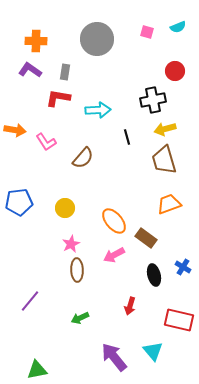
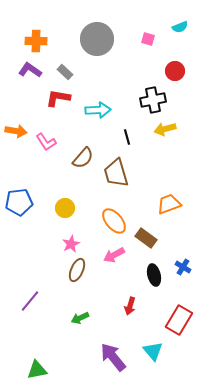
cyan semicircle: moved 2 px right
pink square: moved 1 px right, 7 px down
gray rectangle: rotated 56 degrees counterclockwise
orange arrow: moved 1 px right, 1 px down
brown trapezoid: moved 48 px left, 13 px down
brown ellipse: rotated 25 degrees clockwise
red rectangle: rotated 72 degrees counterclockwise
purple arrow: moved 1 px left
